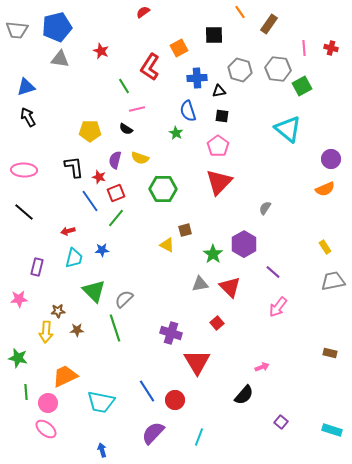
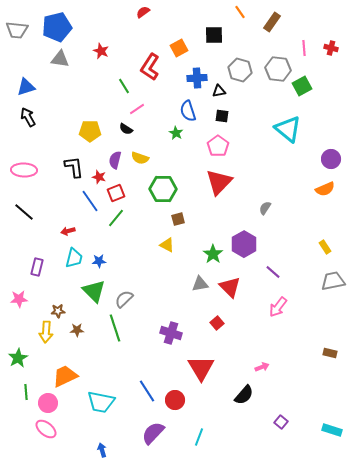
brown rectangle at (269, 24): moved 3 px right, 2 px up
pink line at (137, 109): rotated 21 degrees counterclockwise
brown square at (185, 230): moved 7 px left, 11 px up
blue star at (102, 250): moved 3 px left, 11 px down
green star at (18, 358): rotated 30 degrees clockwise
red triangle at (197, 362): moved 4 px right, 6 px down
